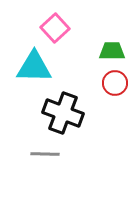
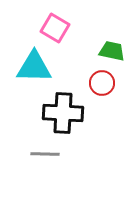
pink square: rotated 16 degrees counterclockwise
green trapezoid: rotated 12 degrees clockwise
red circle: moved 13 px left
black cross: rotated 18 degrees counterclockwise
